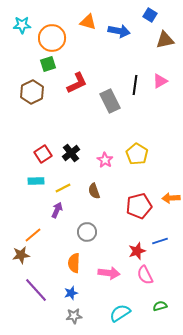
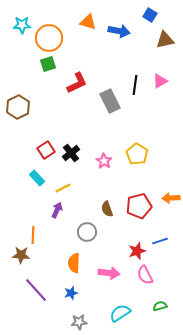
orange circle: moved 3 px left
brown hexagon: moved 14 px left, 15 px down
red square: moved 3 px right, 4 px up
pink star: moved 1 px left, 1 px down
cyan rectangle: moved 1 px right, 3 px up; rotated 49 degrees clockwise
brown semicircle: moved 13 px right, 18 px down
orange line: rotated 48 degrees counterclockwise
brown star: rotated 12 degrees clockwise
gray star: moved 5 px right, 6 px down
